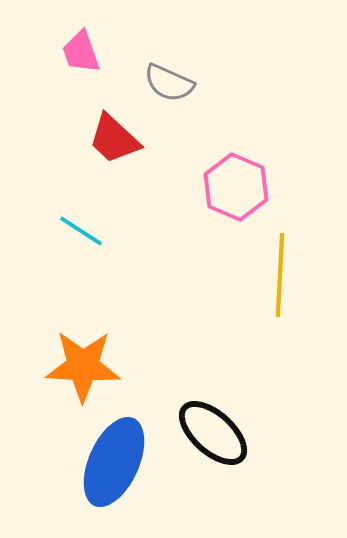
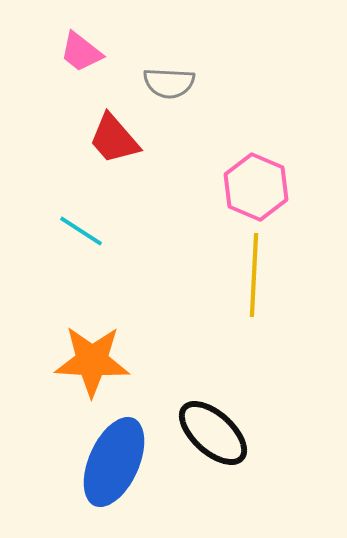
pink trapezoid: rotated 33 degrees counterclockwise
gray semicircle: rotated 21 degrees counterclockwise
red trapezoid: rotated 6 degrees clockwise
pink hexagon: moved 20 px right
yellow line: moved 26 px left
orange star: moved 9 px right, 5 px up
